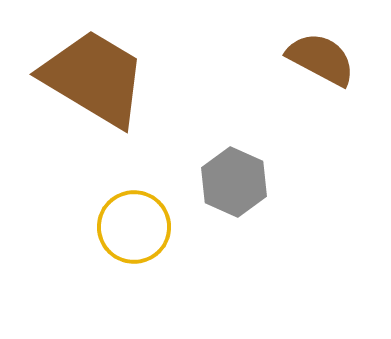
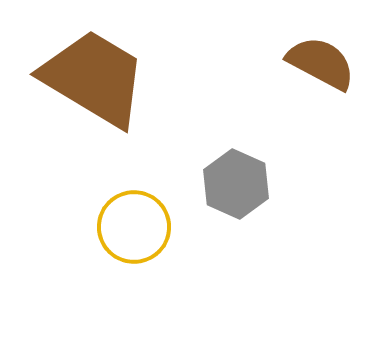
brown semicircle: moved 4 px down
gray hexagon: moved 2 px right, 2 px down
